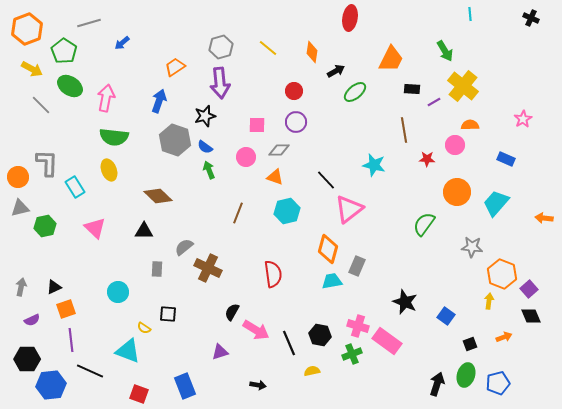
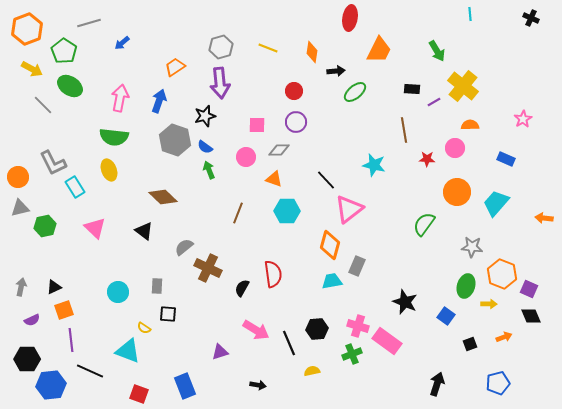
yellow line at (268, 48): rotated 18 degrees counterclockwise
green arrow at (445, 51): moved 8 px left
orange trapezoid at (391, 59): moved 12 px left, 9 px up
black arrow at (336, 71): rotated 24 degrees clockwise
pink arrow at (106, 98): moved 14 px right
gray line at (41, 105): moved 2 px right
pink circle at (455, 145): moved 3 px down
gray L-shape at (47, 163): moved 6 px right; rotated 152 degrees clockwise
orange triangle at (275, 177): moved 1 px left, 2 px down
brown diamond at (158, 196): moved 5 px right, 1 px down
cyan hexagon at (287, 211): rotated 15 degrees clockwise
black triangle at (144, 231): rotated 36 degrees clockwise
orange diamond at (328, 249): moved 2 px right, 4 px up
gray rectangle at (157, 269): moved 17 px down
purple square at (529, 289): rotated 24 degrees counterclockwise
yellow arrow at (489, 301): moved 3 px down; rotated 84 degrees clockwise
orange square at (66, 309): moved 2 px left, 1 px down
black semicircle at (232, 312): moved 10 px right, 24 px up
black hexagon at (320, 335): moved 3 px left, 6 px up; rotated 15 degrees counterclockwise
green ellipse at (466, 375): moved 89 px up
